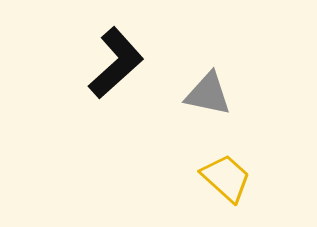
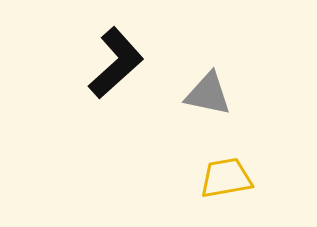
yellow trapezoid: rotated 52 degrees counterclockwise
